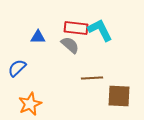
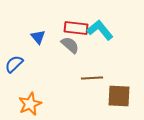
cyan L-shape: rotated 12 degrees counterclockwise
blue triangle: rotated 49 degrees clockwise
blue semicircle: moved 3 px left, 4 px up
